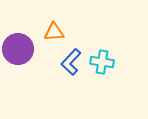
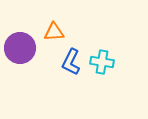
purple circle: moved 2 px right, 1 px up
blue L-shape: rotated 16 degrees counterclockwise
